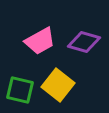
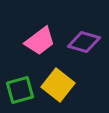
pink trapezoid: rotated 8 degrees counterclockwise
green square: rotated 28 degrees counterclockwise
